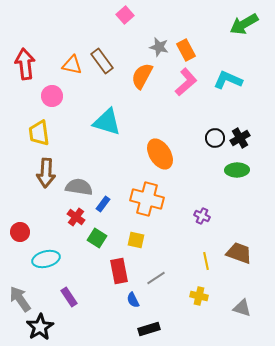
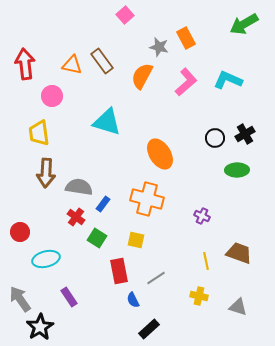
orange rectangle: moved 12 px up
black cross: moved 5 px right, 4 px up
gray triangle: moved 4 px left, 1 px up
black rectangle: rotated 25 degrees counterclockwise
